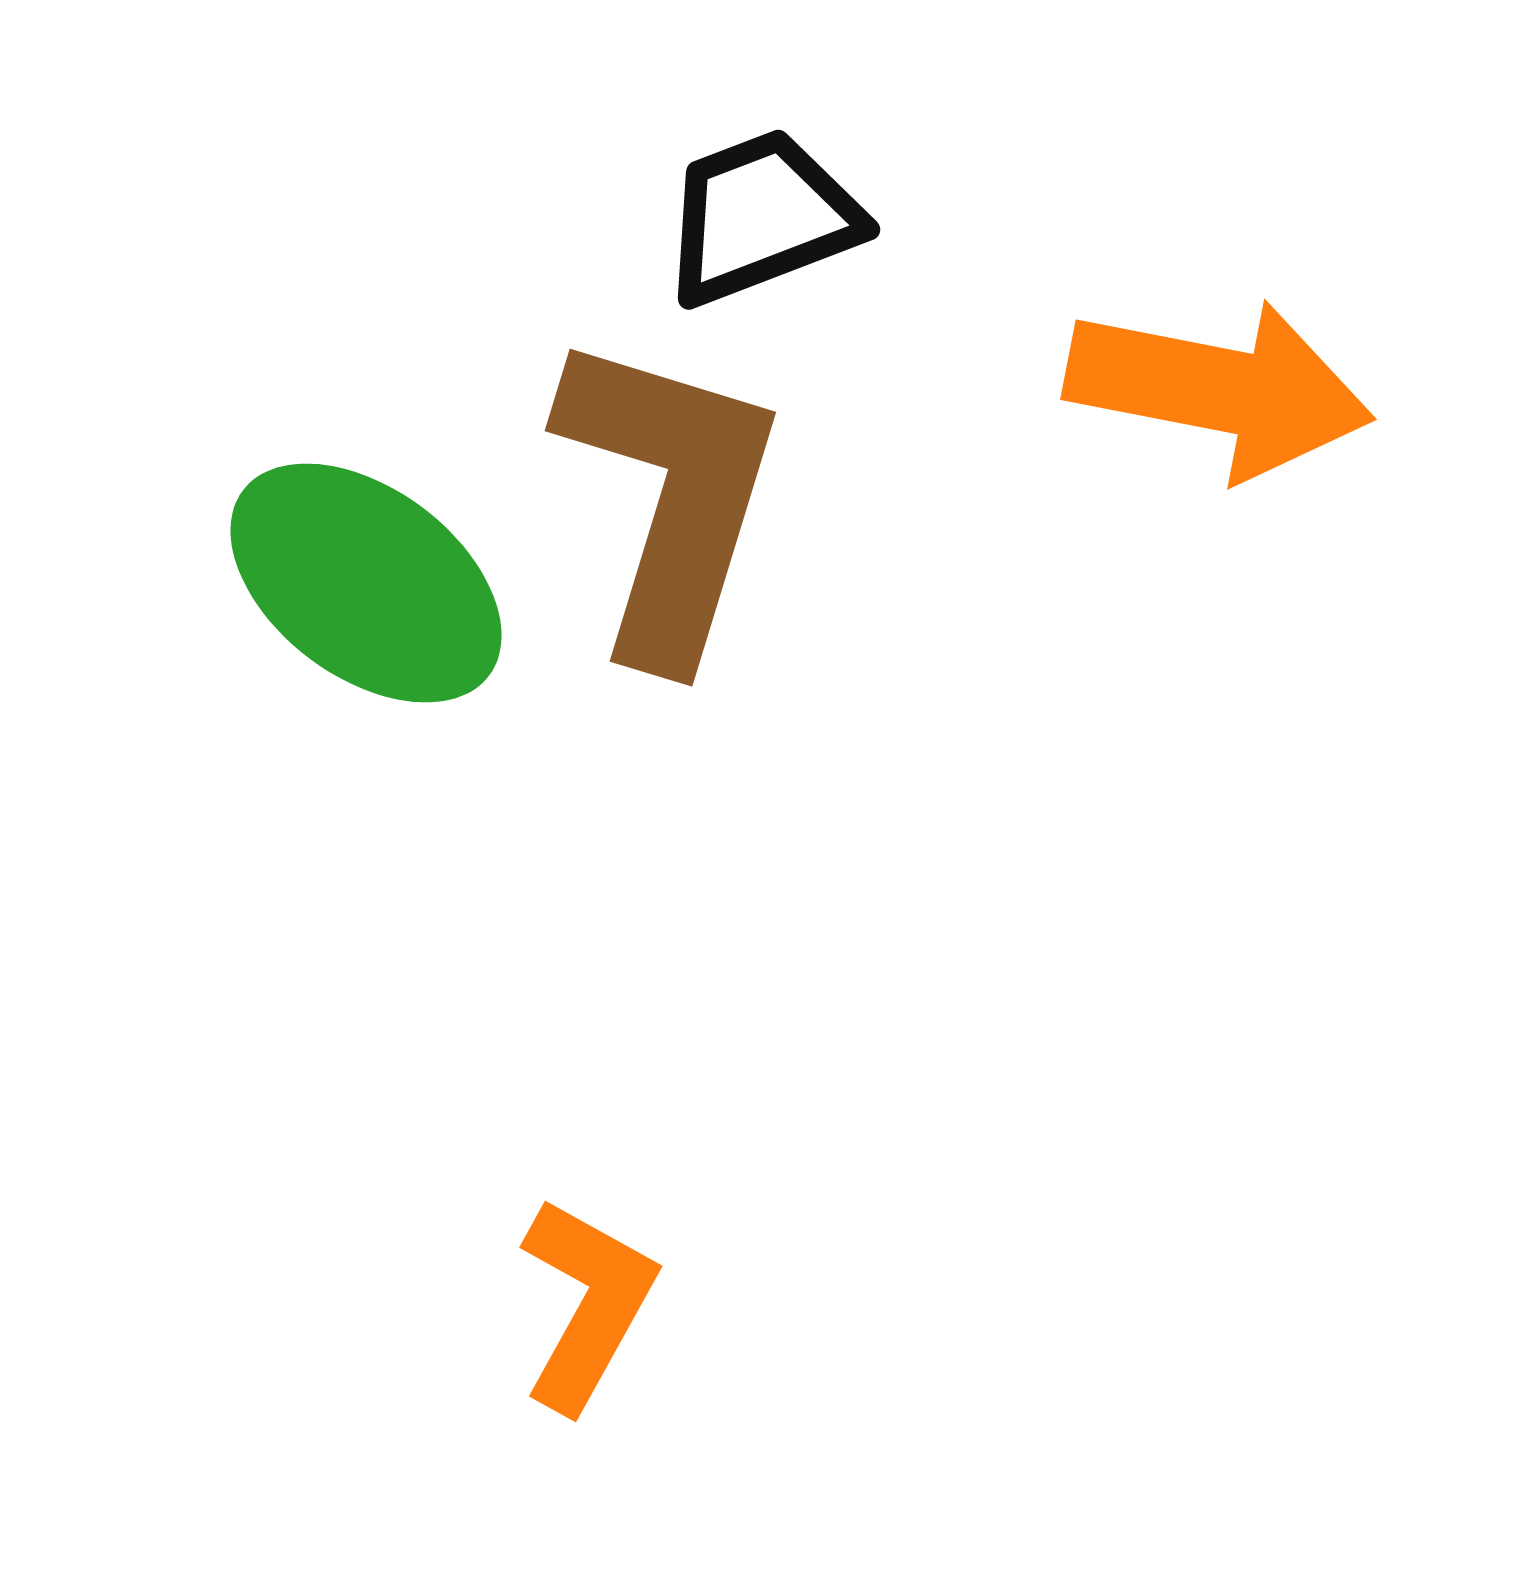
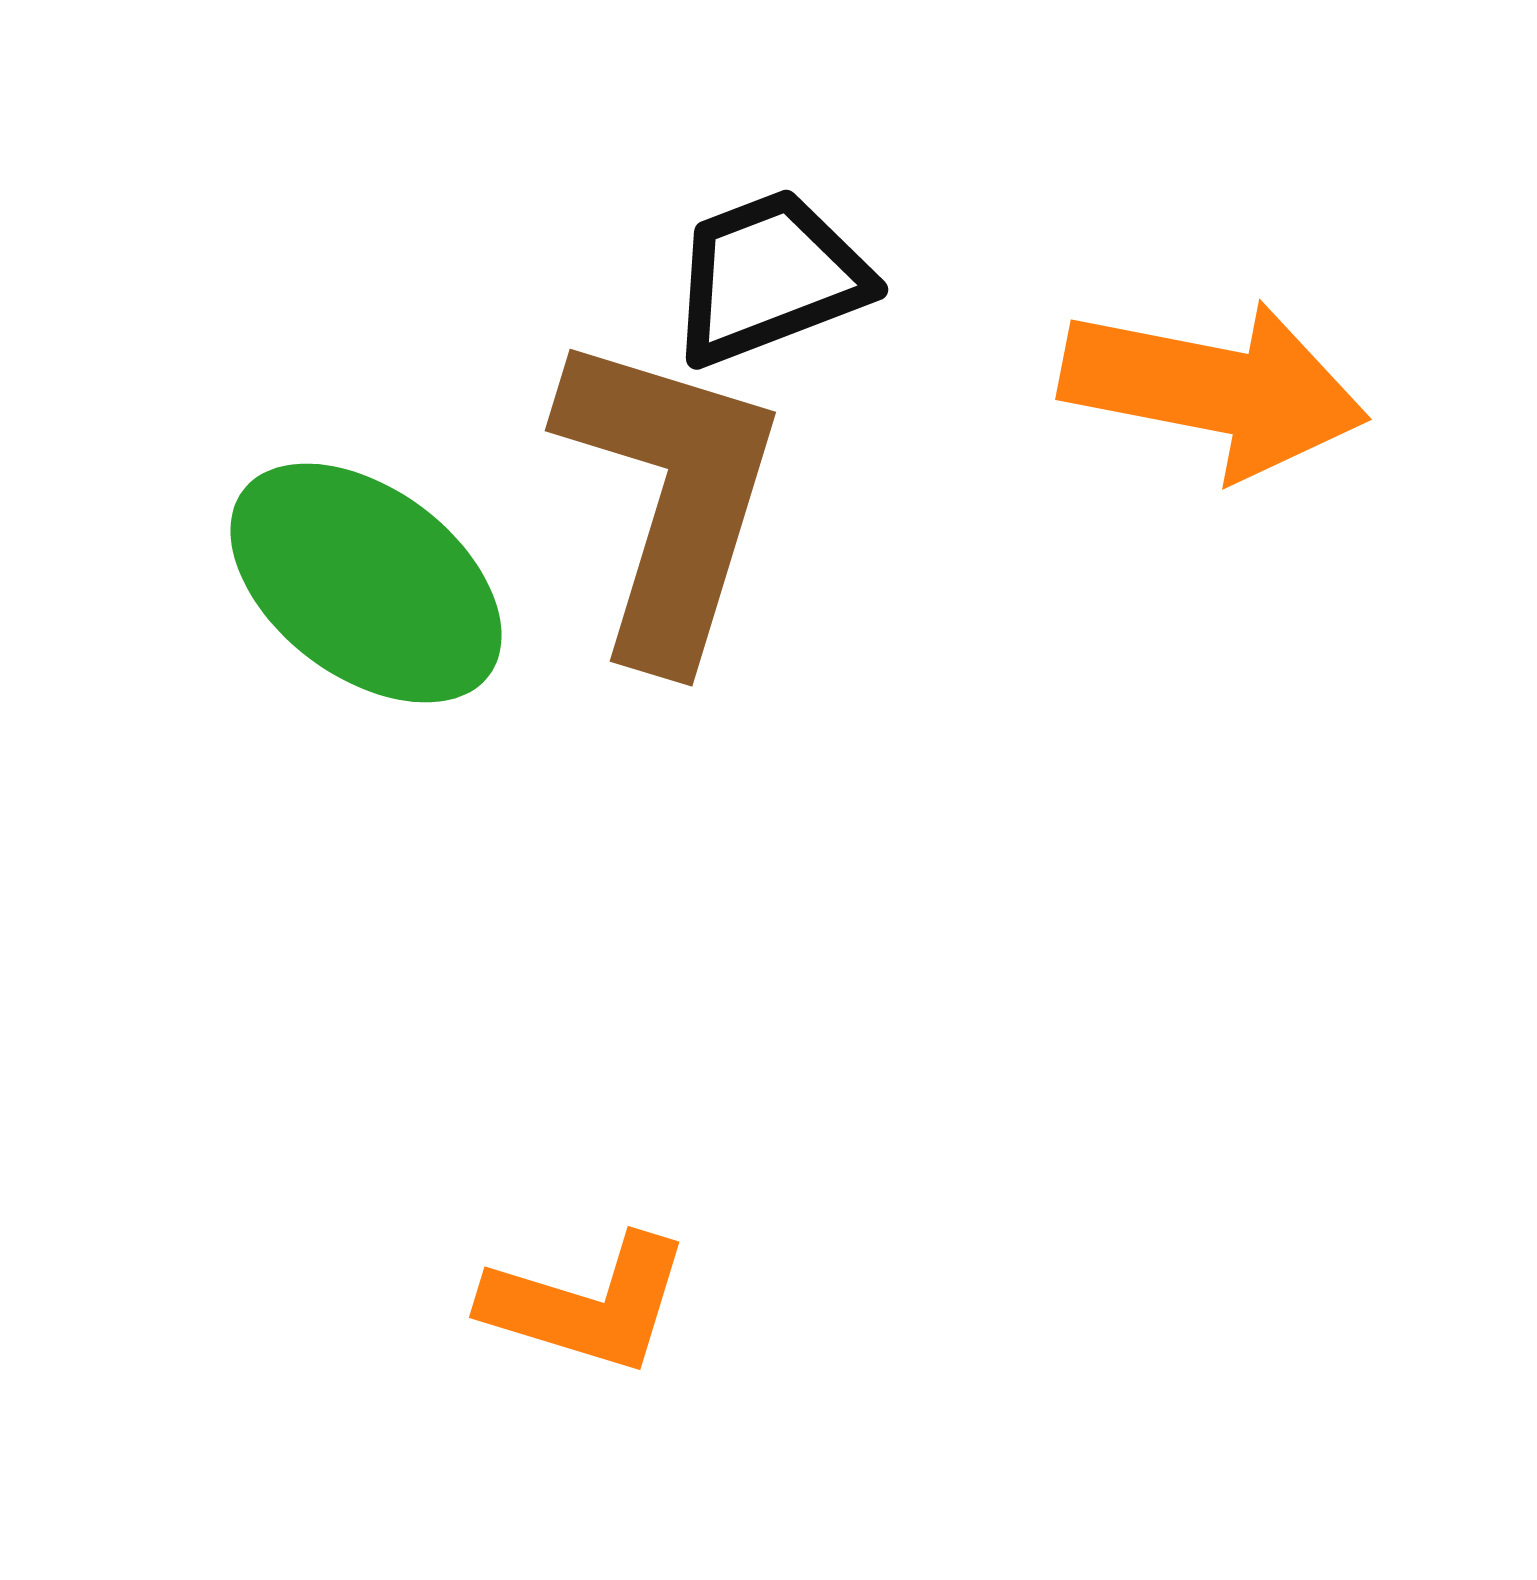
black trapezoid: moved 8 px right, 60 px down
orange arrow: moved 5 px left
orange L-shape: rotated 78 degrees clockwise
